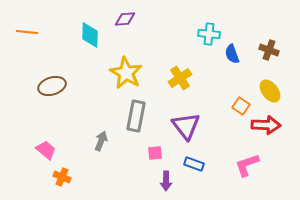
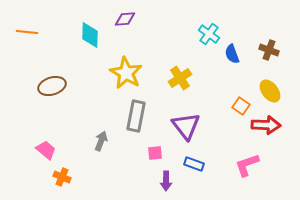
cyan cross: rotated 30 degrees clockwise
